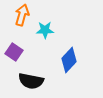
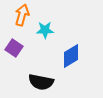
purple square: moved 4 px up
blue diamond: moved 2 px right, 4 px up; rotated 15 degrees clockwise
black semicircle: moved 10 px right, 1 px down
